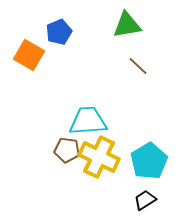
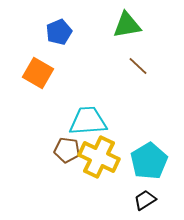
orange square: moved 9 px right, 18 px down
